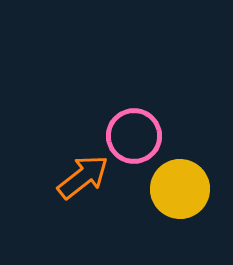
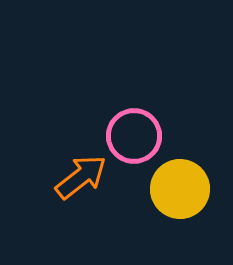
orange arrow: moved 2 px left
